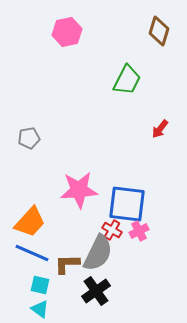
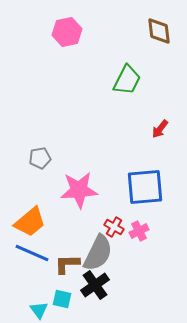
brown diamond: rotated 24 degrees counterclockwise
gray pentagon: moved 11 px right, 20 px down
blue square: moved 18 px right, 17 px up; rotated 12 degrees counterclockwise
orange trapezoid: rotated 8 degrees clockwise
red cross: moved 2 px right, 3 px up
cyan square: moved 22 px right, 14 px down
black cross: moved 1 px left, 6 px up
cyan triangle: moved 1 px left, 1 px down; rotated 18 degrees clockwise
